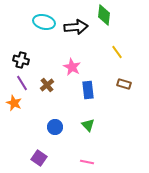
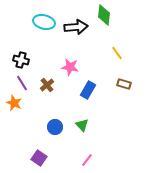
yellow line: moved 1 px down
pink star: moved 2 px left; rotated 18 degrees counterclockwise
blue rectangle: rotated 36 degrees clockwise
green triangle: moved 6 px left
pink line: moved 2 px up; rotated 64 degrees counterclockwise
